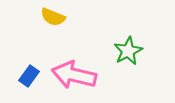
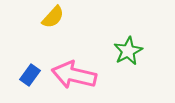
yellow semicircle: rotated 70 degrees counterclockwise
blue rectangle: moved 1 px right, 1 px up
